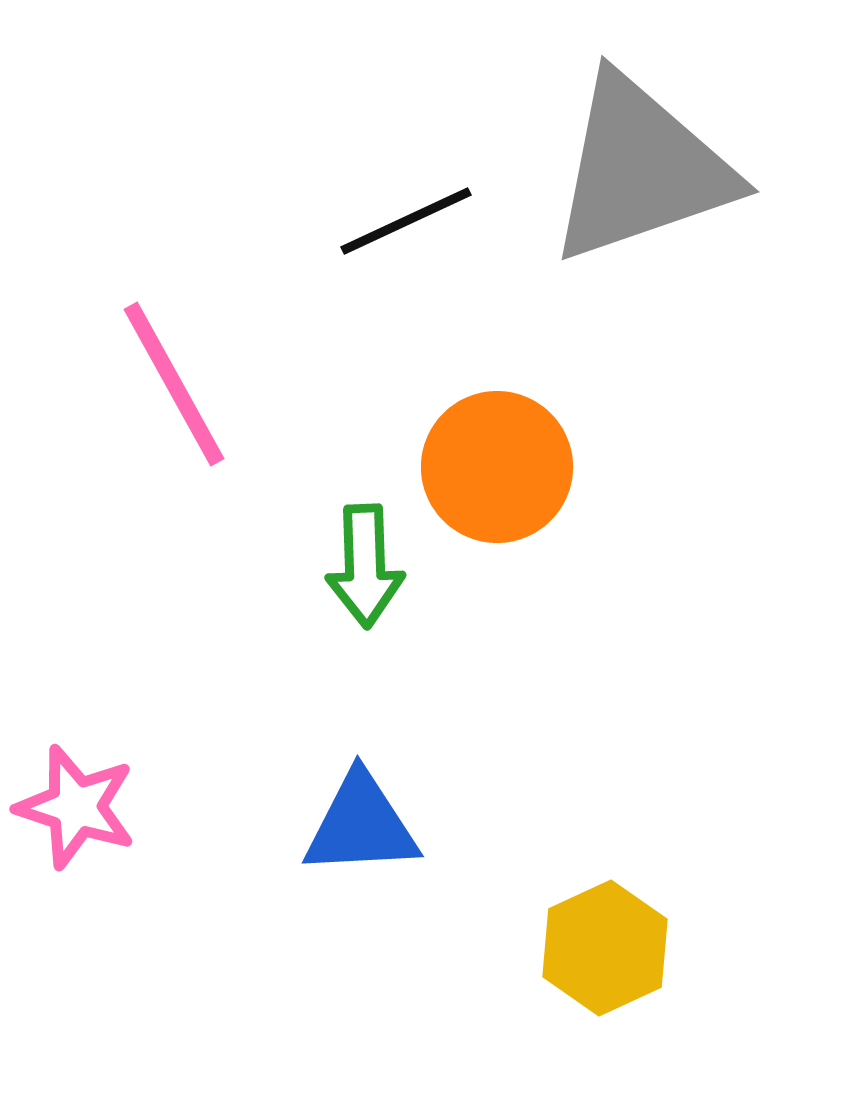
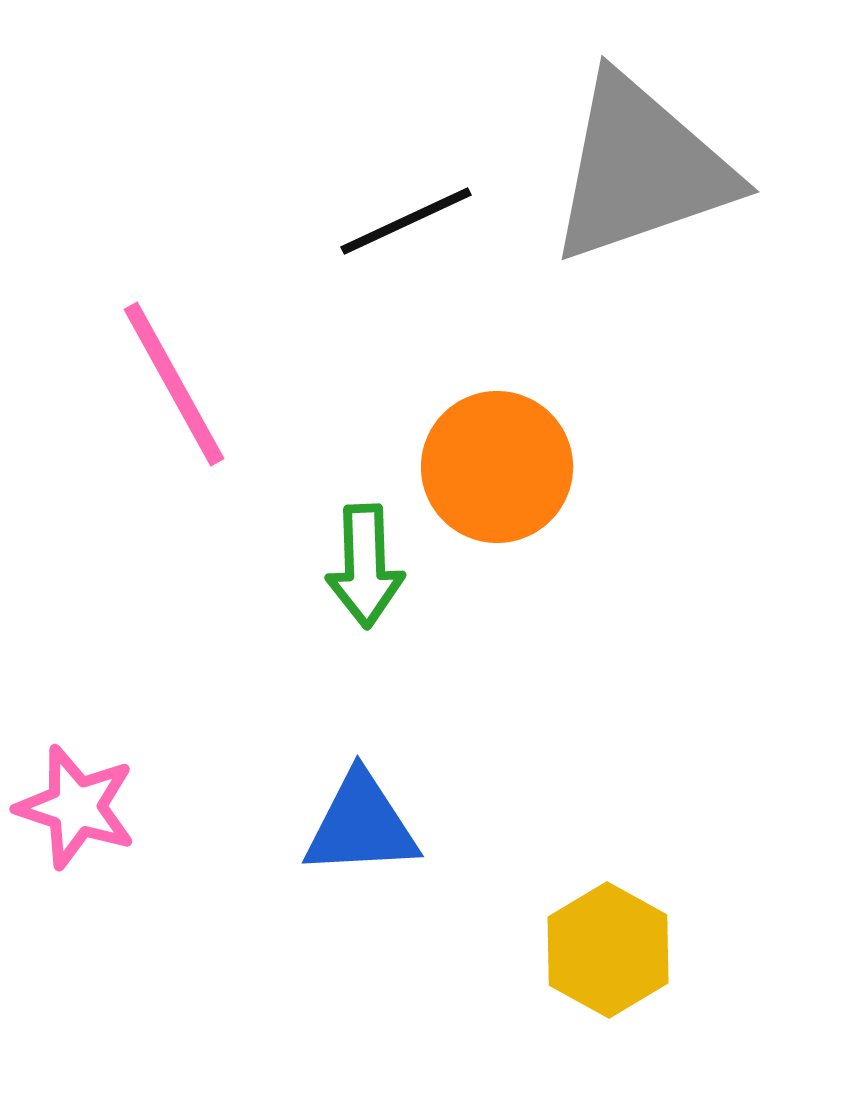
yellow hexagon: moved 3 px right, 2 px down; rotated 6 degrees counterclockwise
